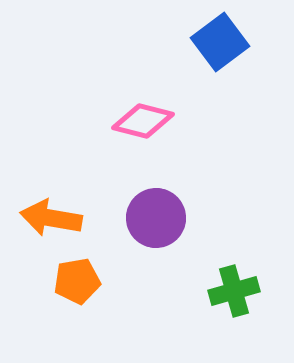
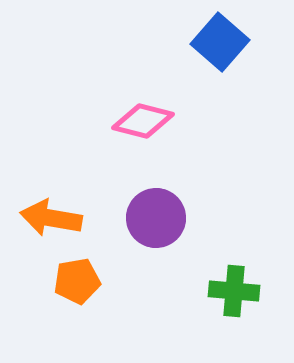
blue square: rotated 12 degrees counterclockwise
green cross: rotated 21 degrees clockwise
